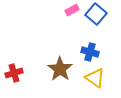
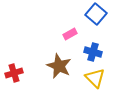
pink rectangle: moved 2 px left, 24 px down
blue cross: moved 3 px right
brown star: moved 1 px left, 3 px up; rotated 10 degrees counterclockwise
yellow triangle: rotated 10 degrees clockwise
